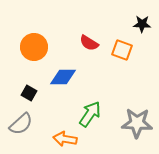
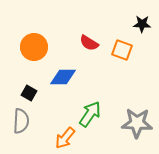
gray semicircle: moved 3 px up; rotated 45 degrees counterclockwise
orange arrow: moved 1 px up; rotated 60 degrees counterclockwise
